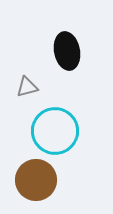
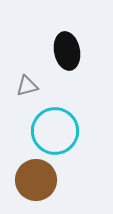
gray triangle: moved 1 px up
